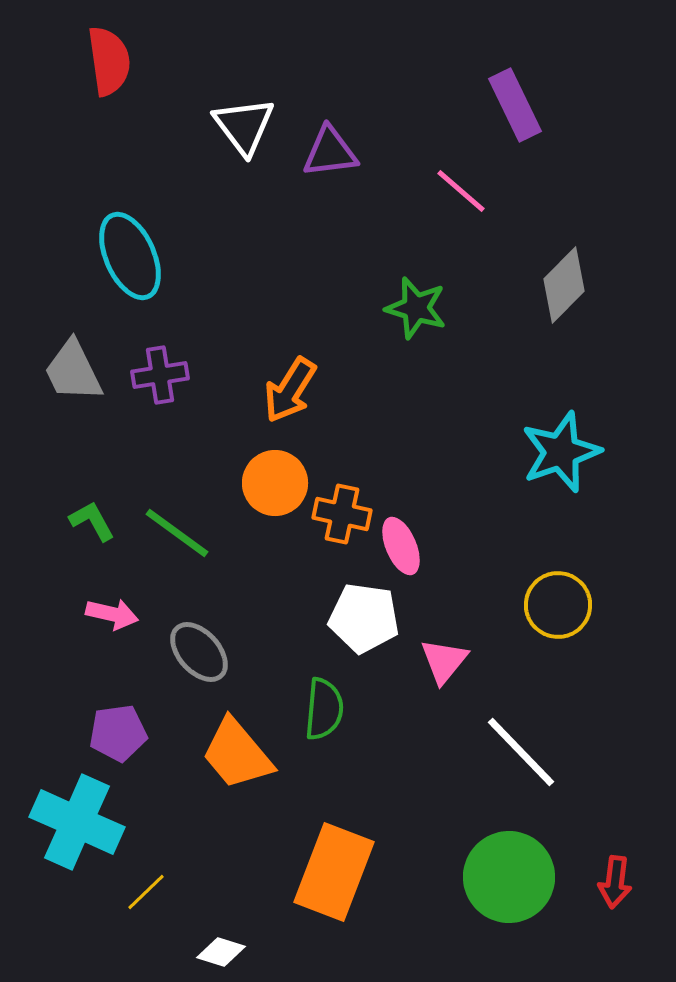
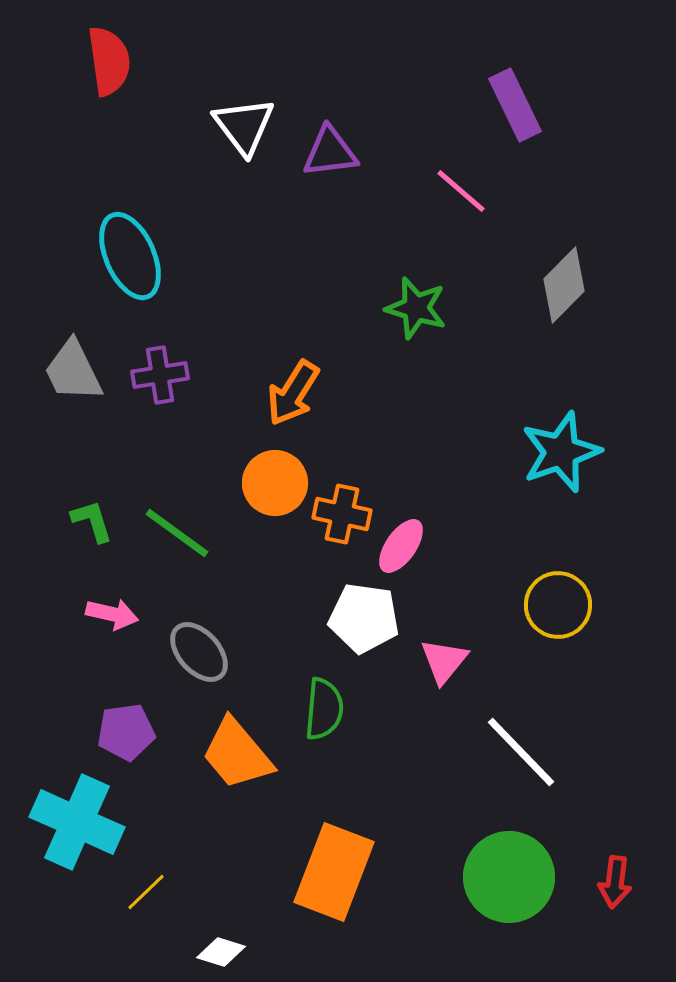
orange arrow: moved 3 px right, 3 px down
green L-shape: rotated 12 degrees clockwise
pink ellipse: rotated 58 degrees clockwise
purple pentagon: moved 8 px right, 1 px up
